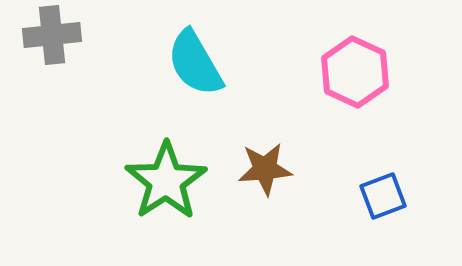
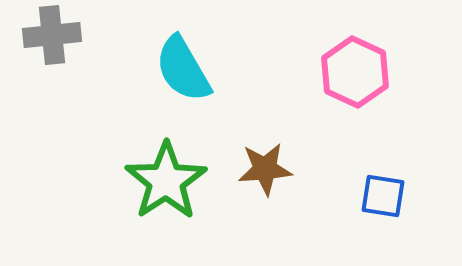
cyan semicircle: moved 12 px left, 6 px down
blue square: rotated 30 degrees clockwise
